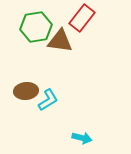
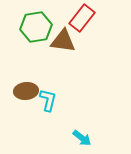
brown triangle: moved 3 px right
cyan L-shape: rotated 45 degrees counterclockwise
cyan arrow: rotated 24 degrees clockwise
